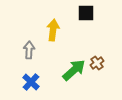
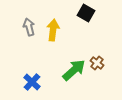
black square: rotated 30 degrees clockwise
gray arrow: moved 23 px up; rotated 18 degrees counterclockwise
brown cross: rotated 16 degrees counterclockwise
blue cross: moved 1 px right
